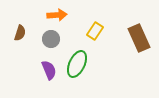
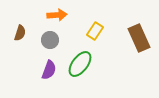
gray circle: moved 1 px left, 1 px down
green ellipse: moved 3 px right; rotated 12 degrees clockwise
purple semicircle: rotated 42 degrees clockwise
